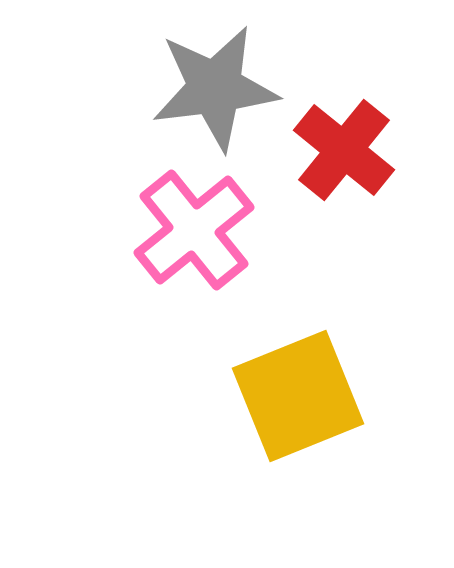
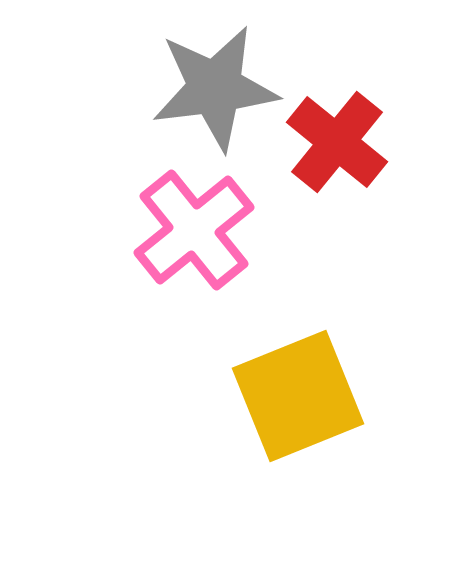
red cross: moved 7 px left, 8 px up
